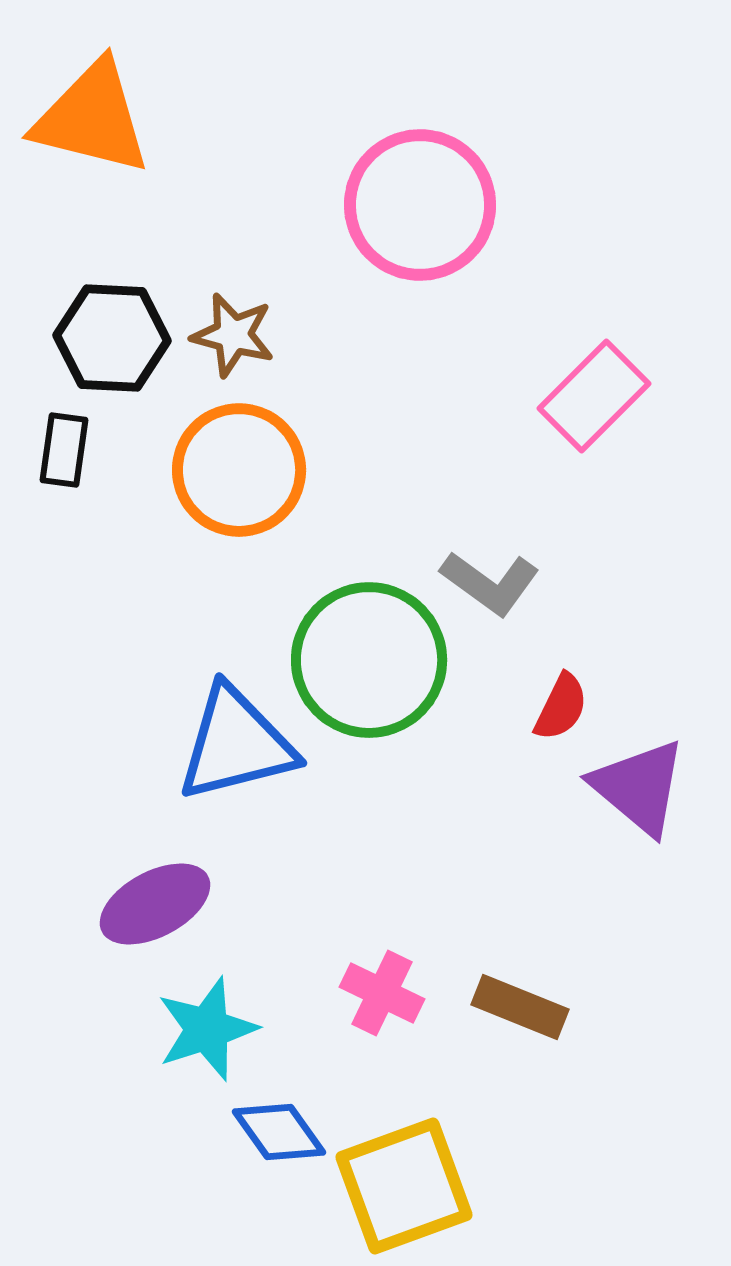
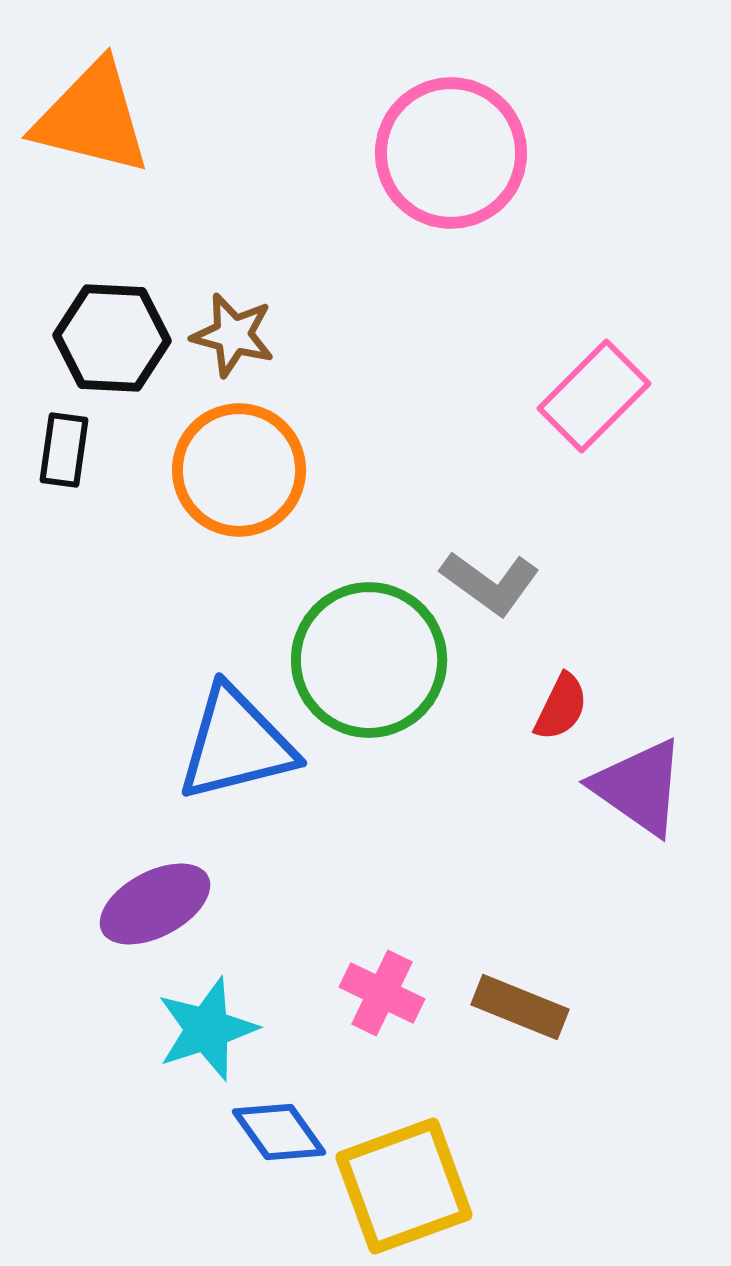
pink circle: moved 31 px right, 52 px up
purple triangle: rotated 5 degrees counterclockwise
